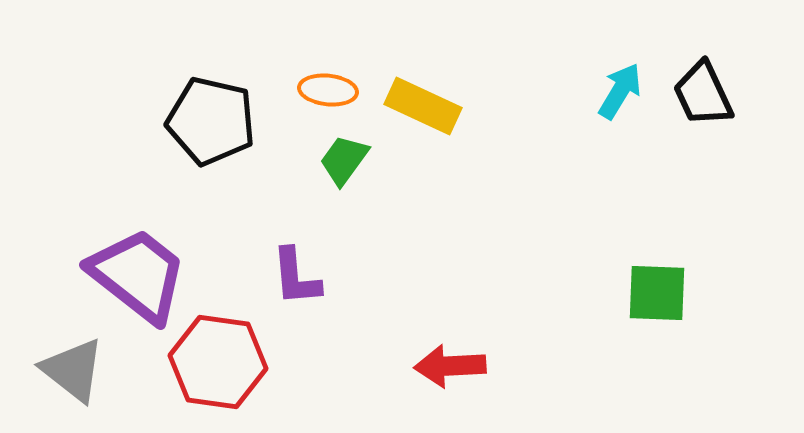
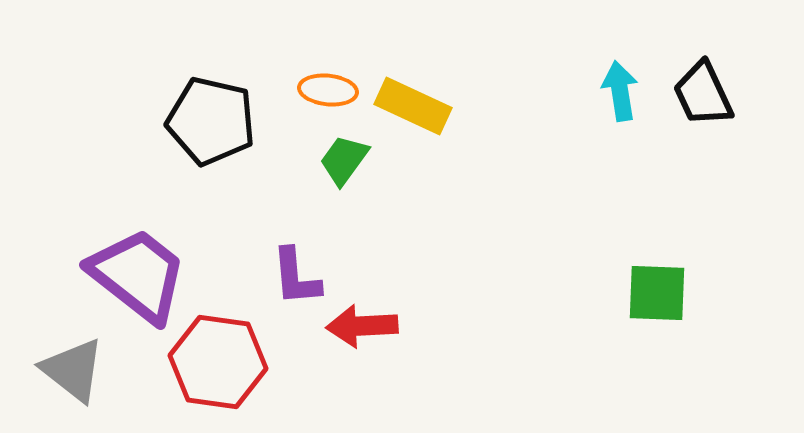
cyan arrow: rotated 40 degrees counterclockwise
yellow rectangle: moved 10 px left
red arrow: moved 88 px left, 40 px up
